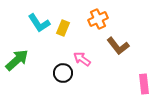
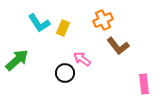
orange cross: moved 5 px right, 1 px down
black circle: moved 2 px right
